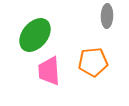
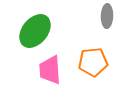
green ellipse: moved 4 px up
pink trapezoid: moved 1 px right, 1 px up
